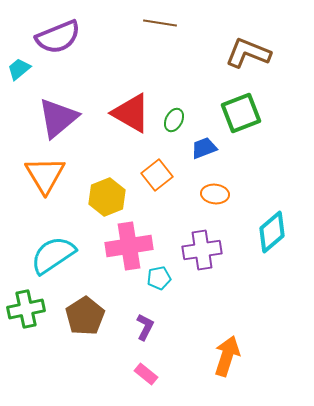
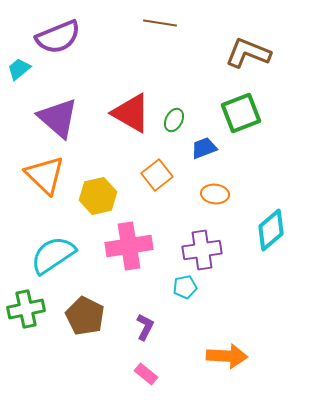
purple triangle: rotated 39 degrees counterclockwise
orange triangle: rotated 15 degrees counterclockwise
yellow hexagon: moved 9 px left, 1 px up; rotated 9 degrees clockwise
cyan diamond: moved 1 px left, 2 px up
cyan pentagon: moved 26 px right, 9 px down
brown pentagon: rotated 12 degrees counterclockwise
orange arrow: rotated 75 degrees clockwise
